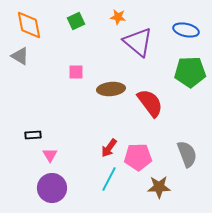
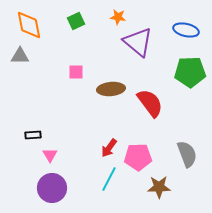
gray triangle: rotated 30 degrees counterclockwise
